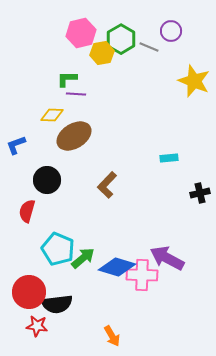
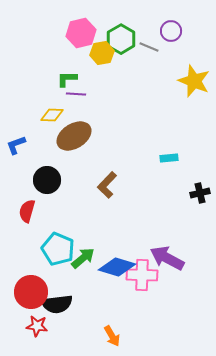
red circle: moved 2 px right
